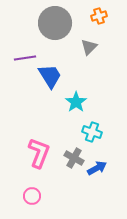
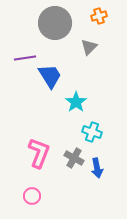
blue arrow: rotated 108 degrees clockwise
